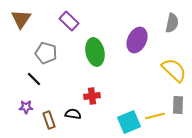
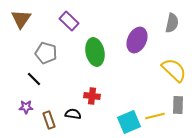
red cross: rotated 14 degrees clockwise
